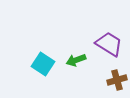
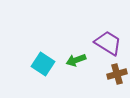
purple trapezoid: moved 1 px left, 1 px up
brown cross: moved 6 px up
